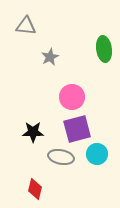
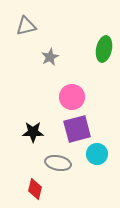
gray triangle: rotated 20 degrees counterclockwise
green ellipse: rotated 20 degrees clockwise
gray ellipse: moved 3 px left, 6 px down
